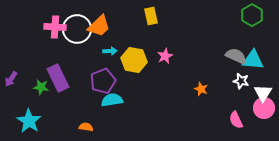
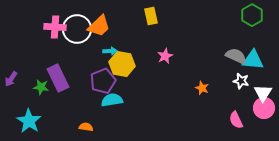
yellow hexagon: moved 12 px left, 4 px down
orange star: moved 1 px right, 1 px up
